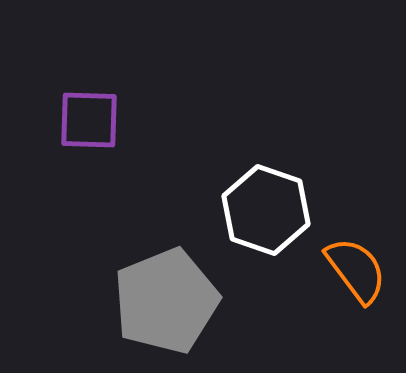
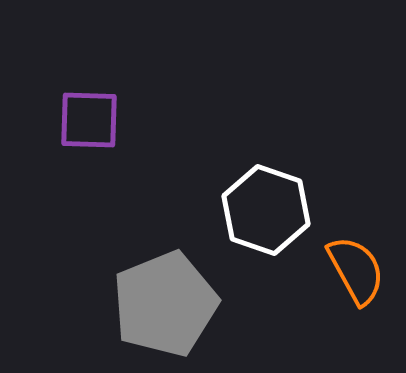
orange semicircle: rotated 8 degrees clockwise
gray pentagon: moved 1 px left, 3 px down
